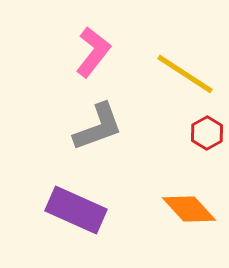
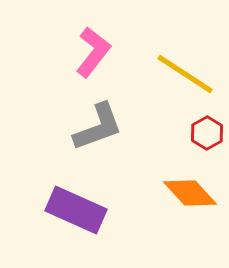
orange diamond: moved 1 px right, 16 px up
